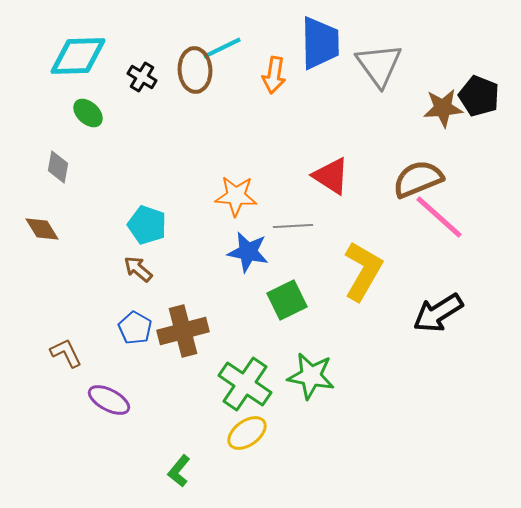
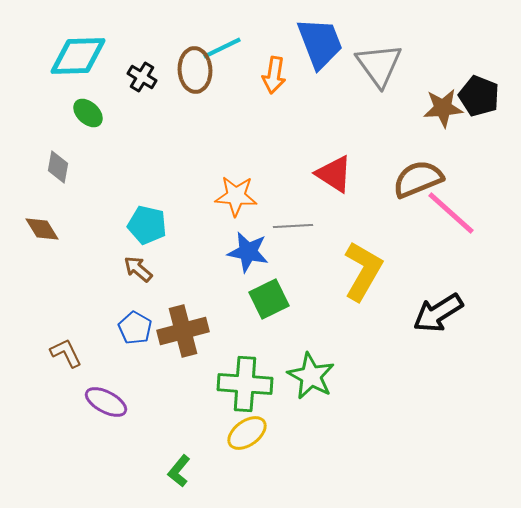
blue trapezoid: rotated 20 degrees counterclockwise
red triangle: moved 3 px right, 2 px up
pink line: moved 12 px right, 4 px up
cyan pentagon: rotated 6 degrees counterclockwise
green square: moved 18 px left, 1 px up
green star: rotated 18 degrees clockwise
green cross: rotated 30 degrees counterclockwise
purple ellipse: moved 3 px left, 2 px down
